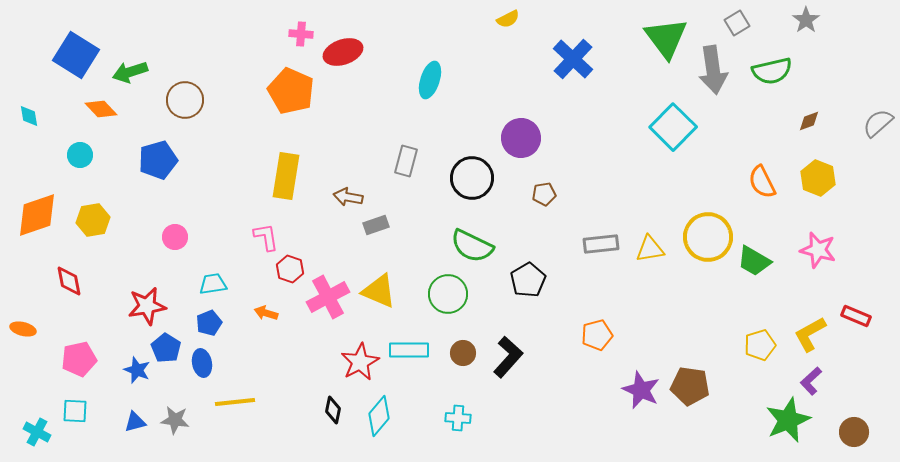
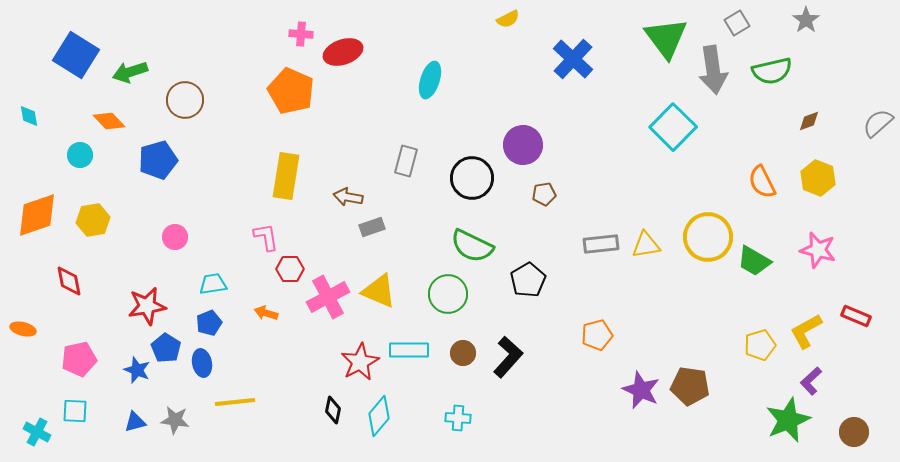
orange diamond at (101, 109): moved 8 px right, 12 px down
purple circle at (521, 138): moved 2 px right, 7 px down
gray rectangle at (376, 225): moved 4 px left, 2 px down
yellow triangle at (650, 249): moved 4 px left, 4 px up
red hexagon at (290, 269): rotated 20 degrees counterclockwise
yellow L-shape at (810, 334): moved 4 px left, 3 px up
